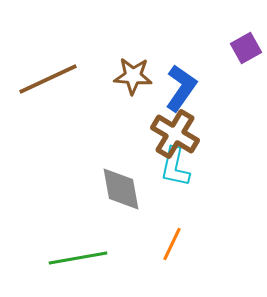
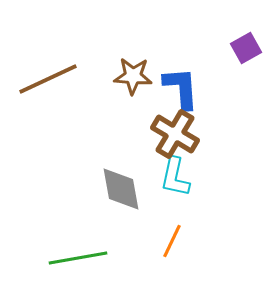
blue L-shape: rotated 39 degrees counterclockwise
cyan L-shape: moved 10 px down
orange line: moved 3 px up
